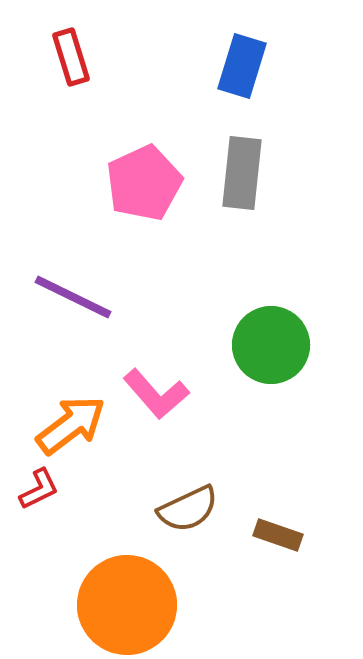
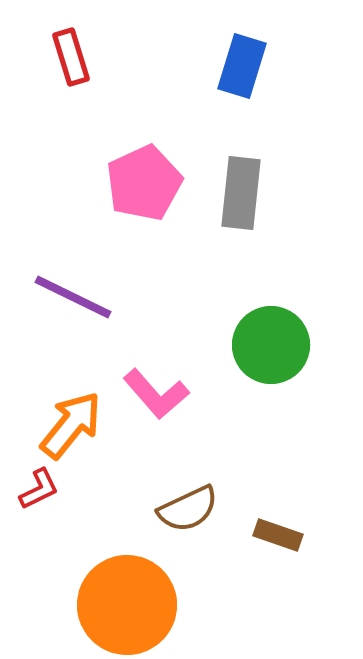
gray rectangle: moved 1 px left, 20 px down
orange arrow: rotated 14 degrees counterclockwise
